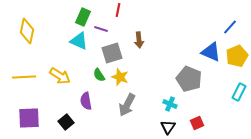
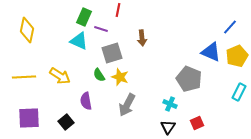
green rectangle: moved 1 px right
yellow diamond: moved 1 px up
brown arrow: moved 3 px right, 2 px up
